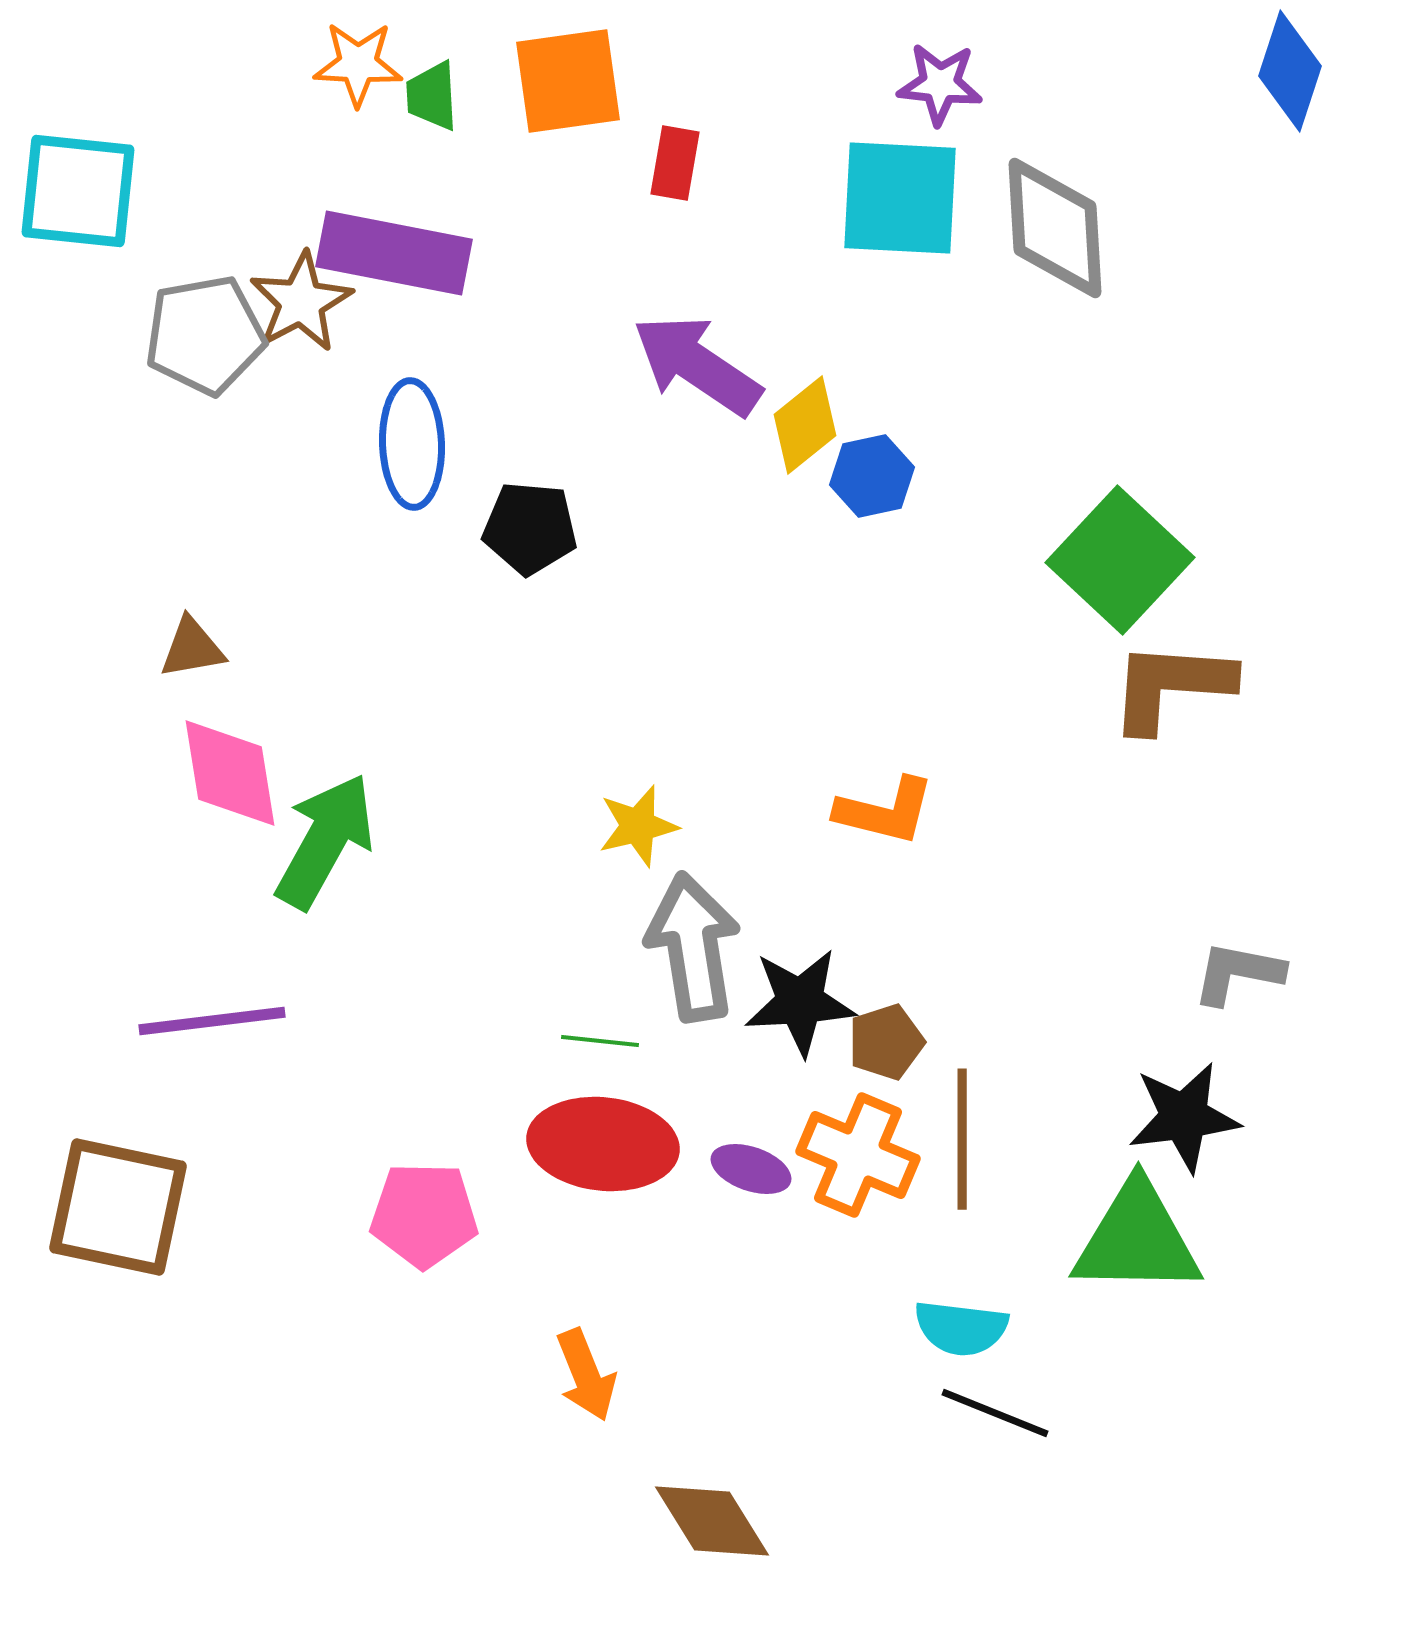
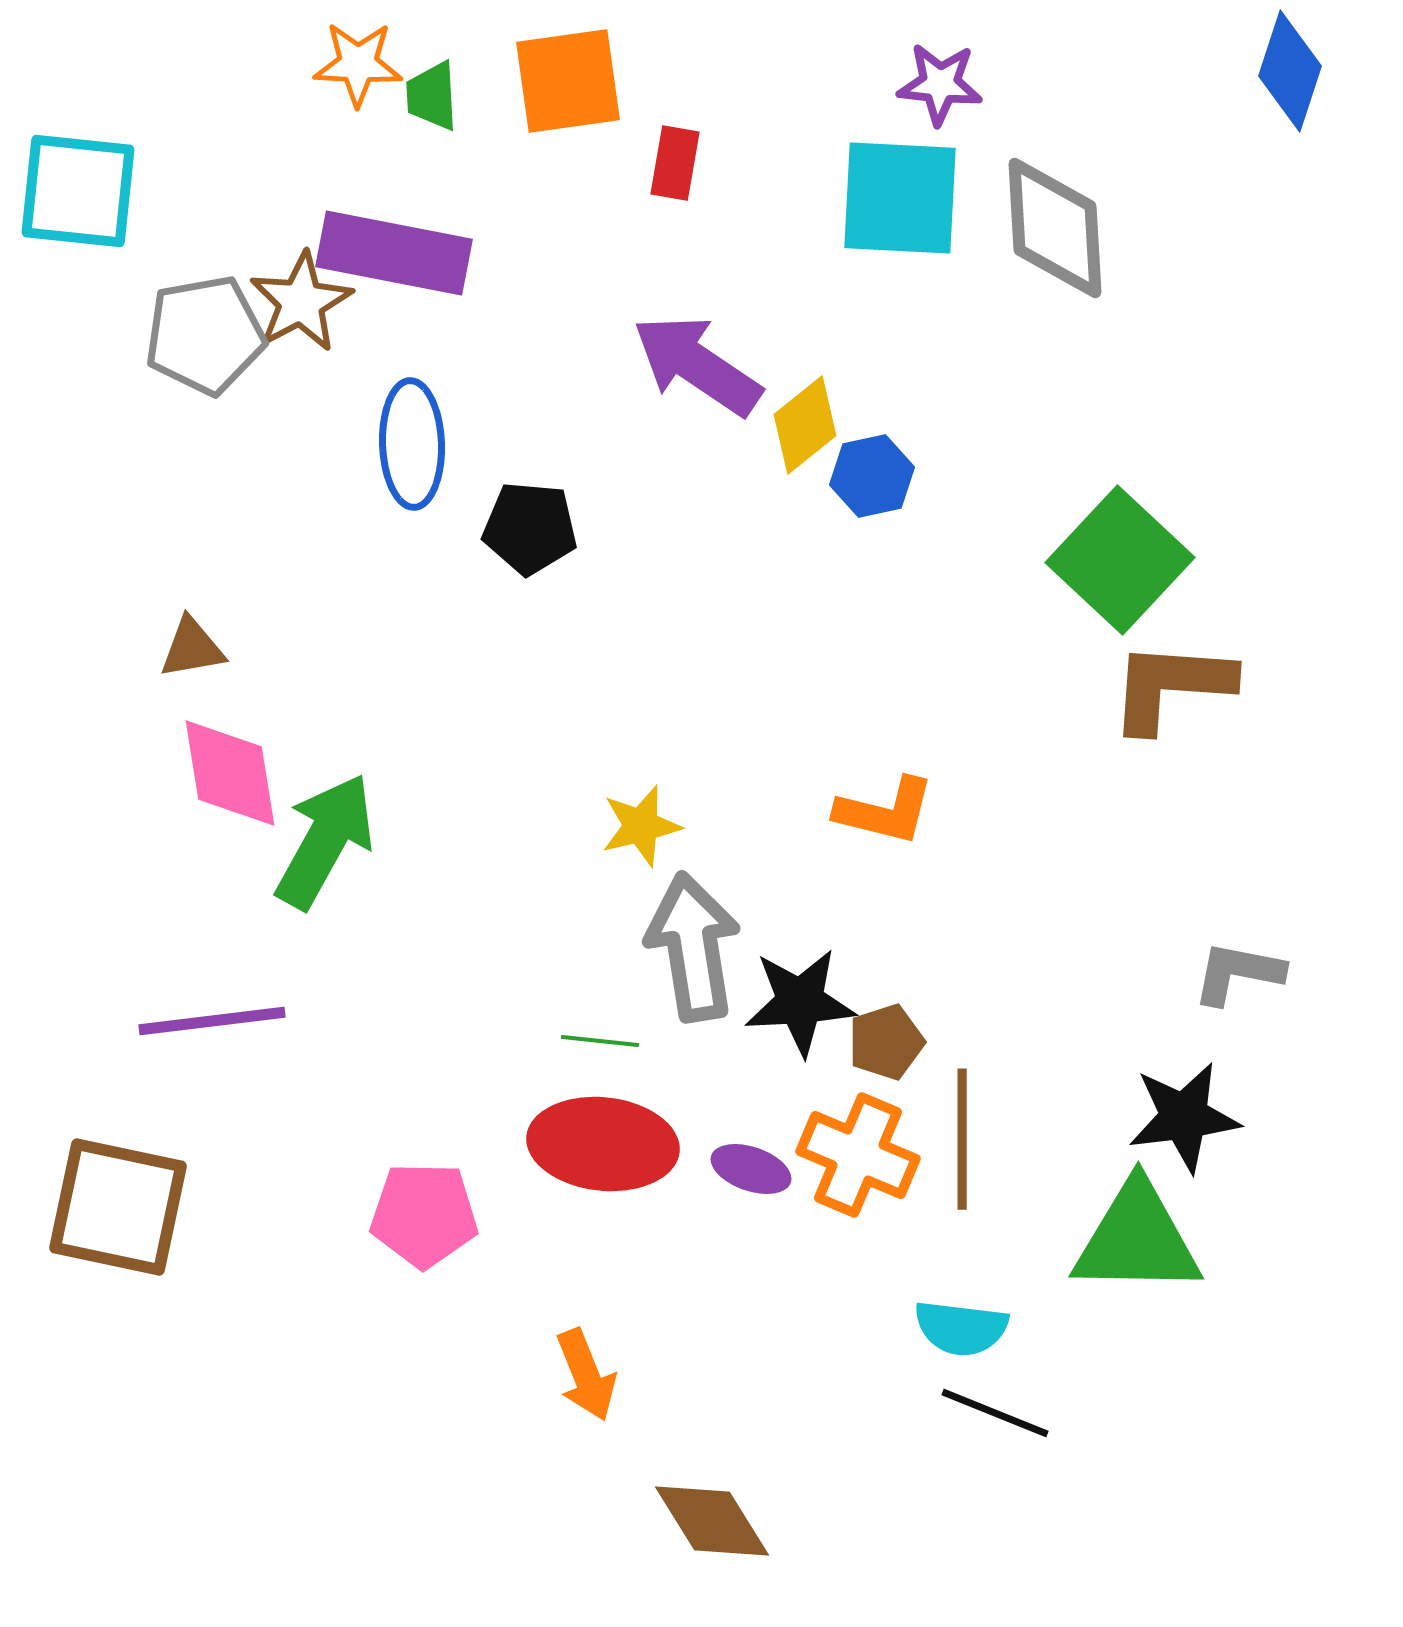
yellow star at (638, 826): moved 3 px right
